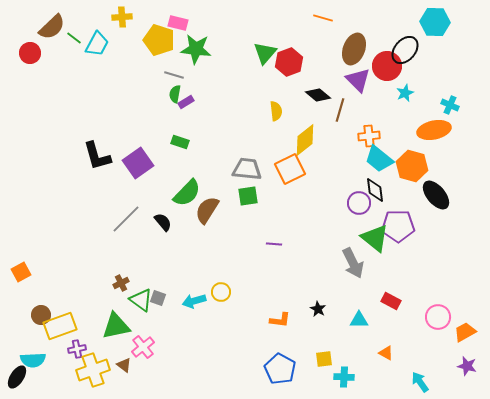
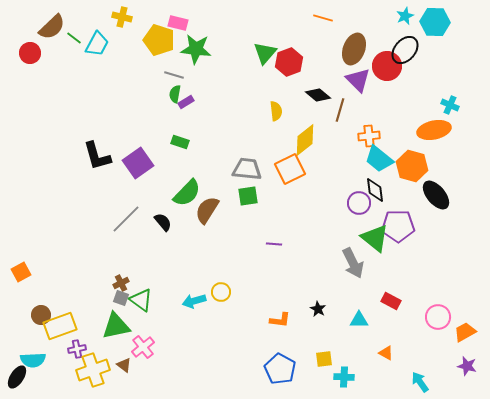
yellow cross at (122, 17): rotated 18 degrees clockwise
cyan star at (405, 93): moved 77 px up
gray square at (158, 298): moved 37 px left
